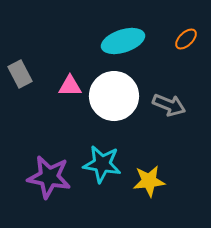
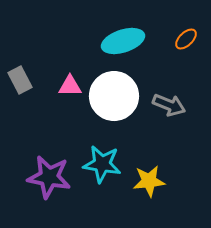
gray rectangle: moved 6 px down
